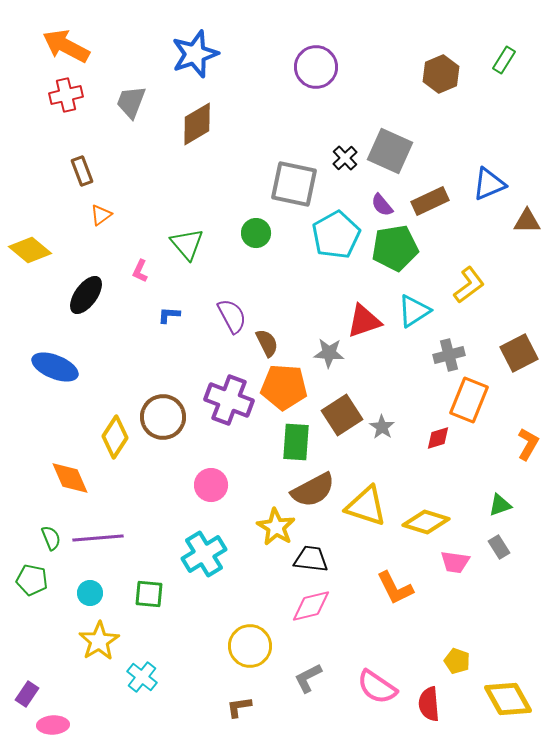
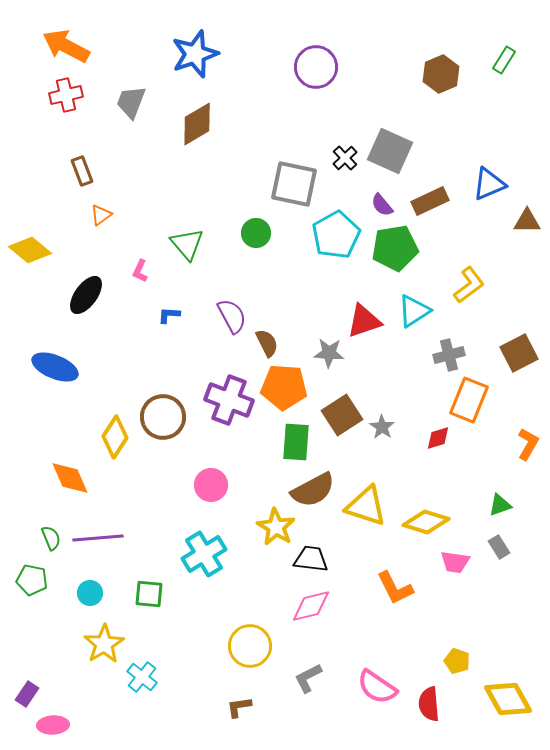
yellow star at (99, 641): moved 5 px right, 3 px down
